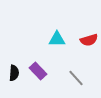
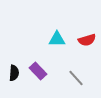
red semicircle: moved 2 px left
